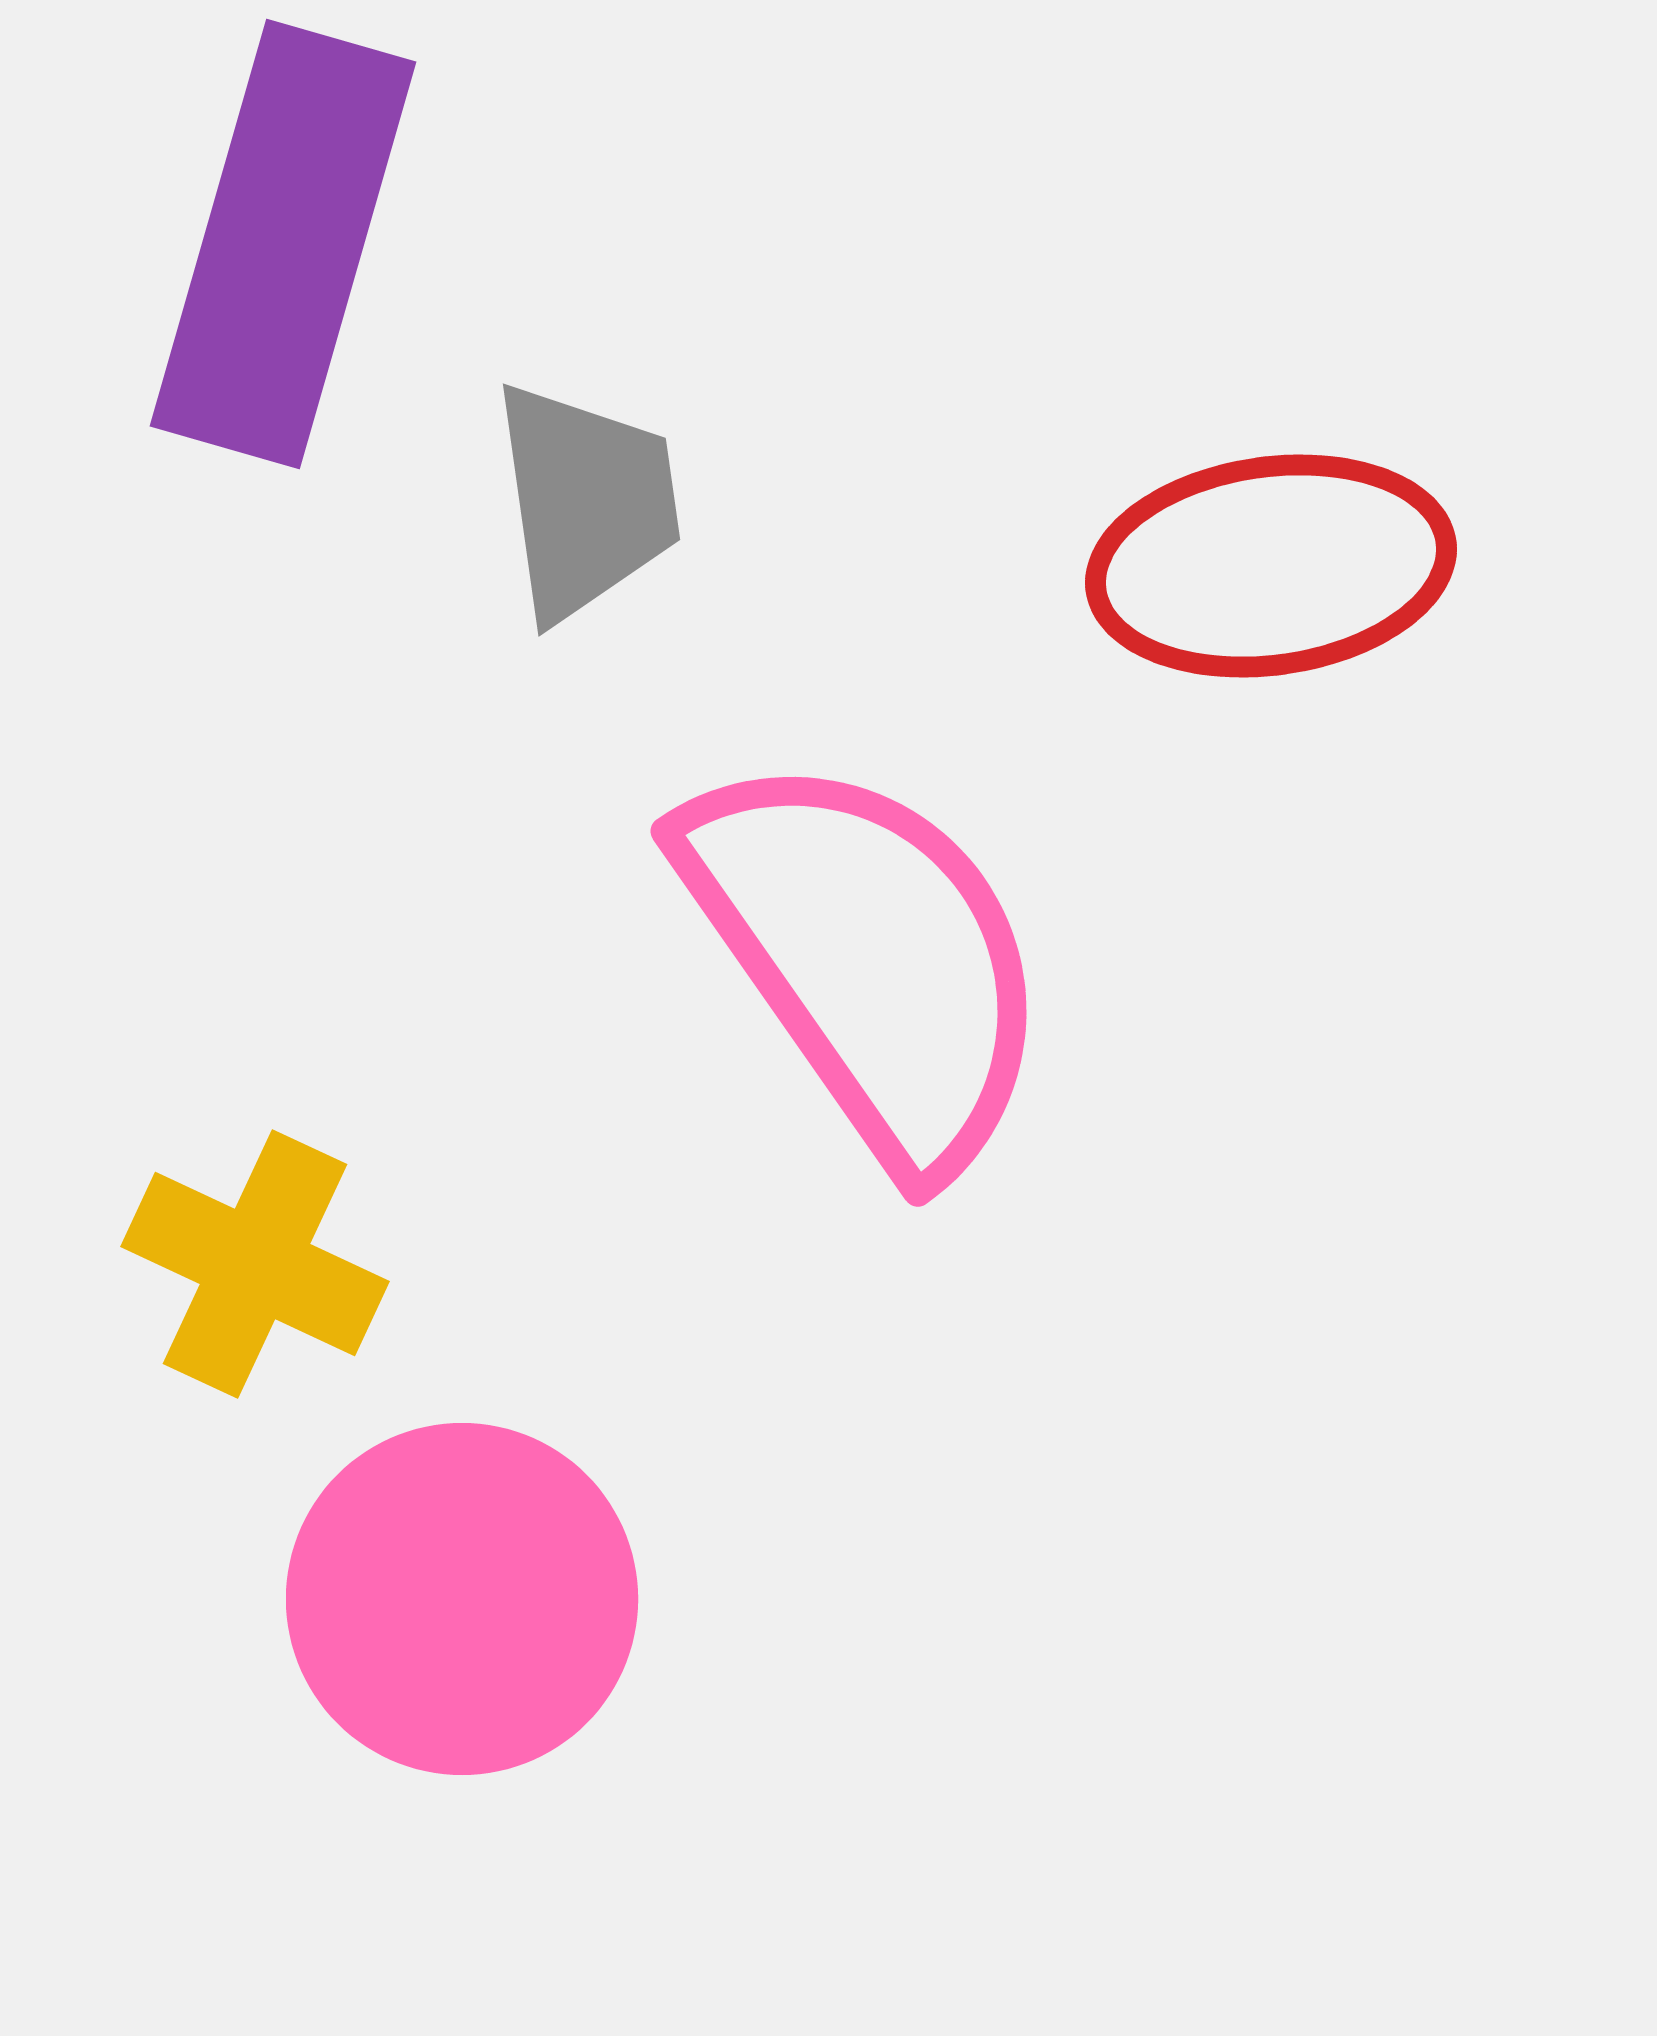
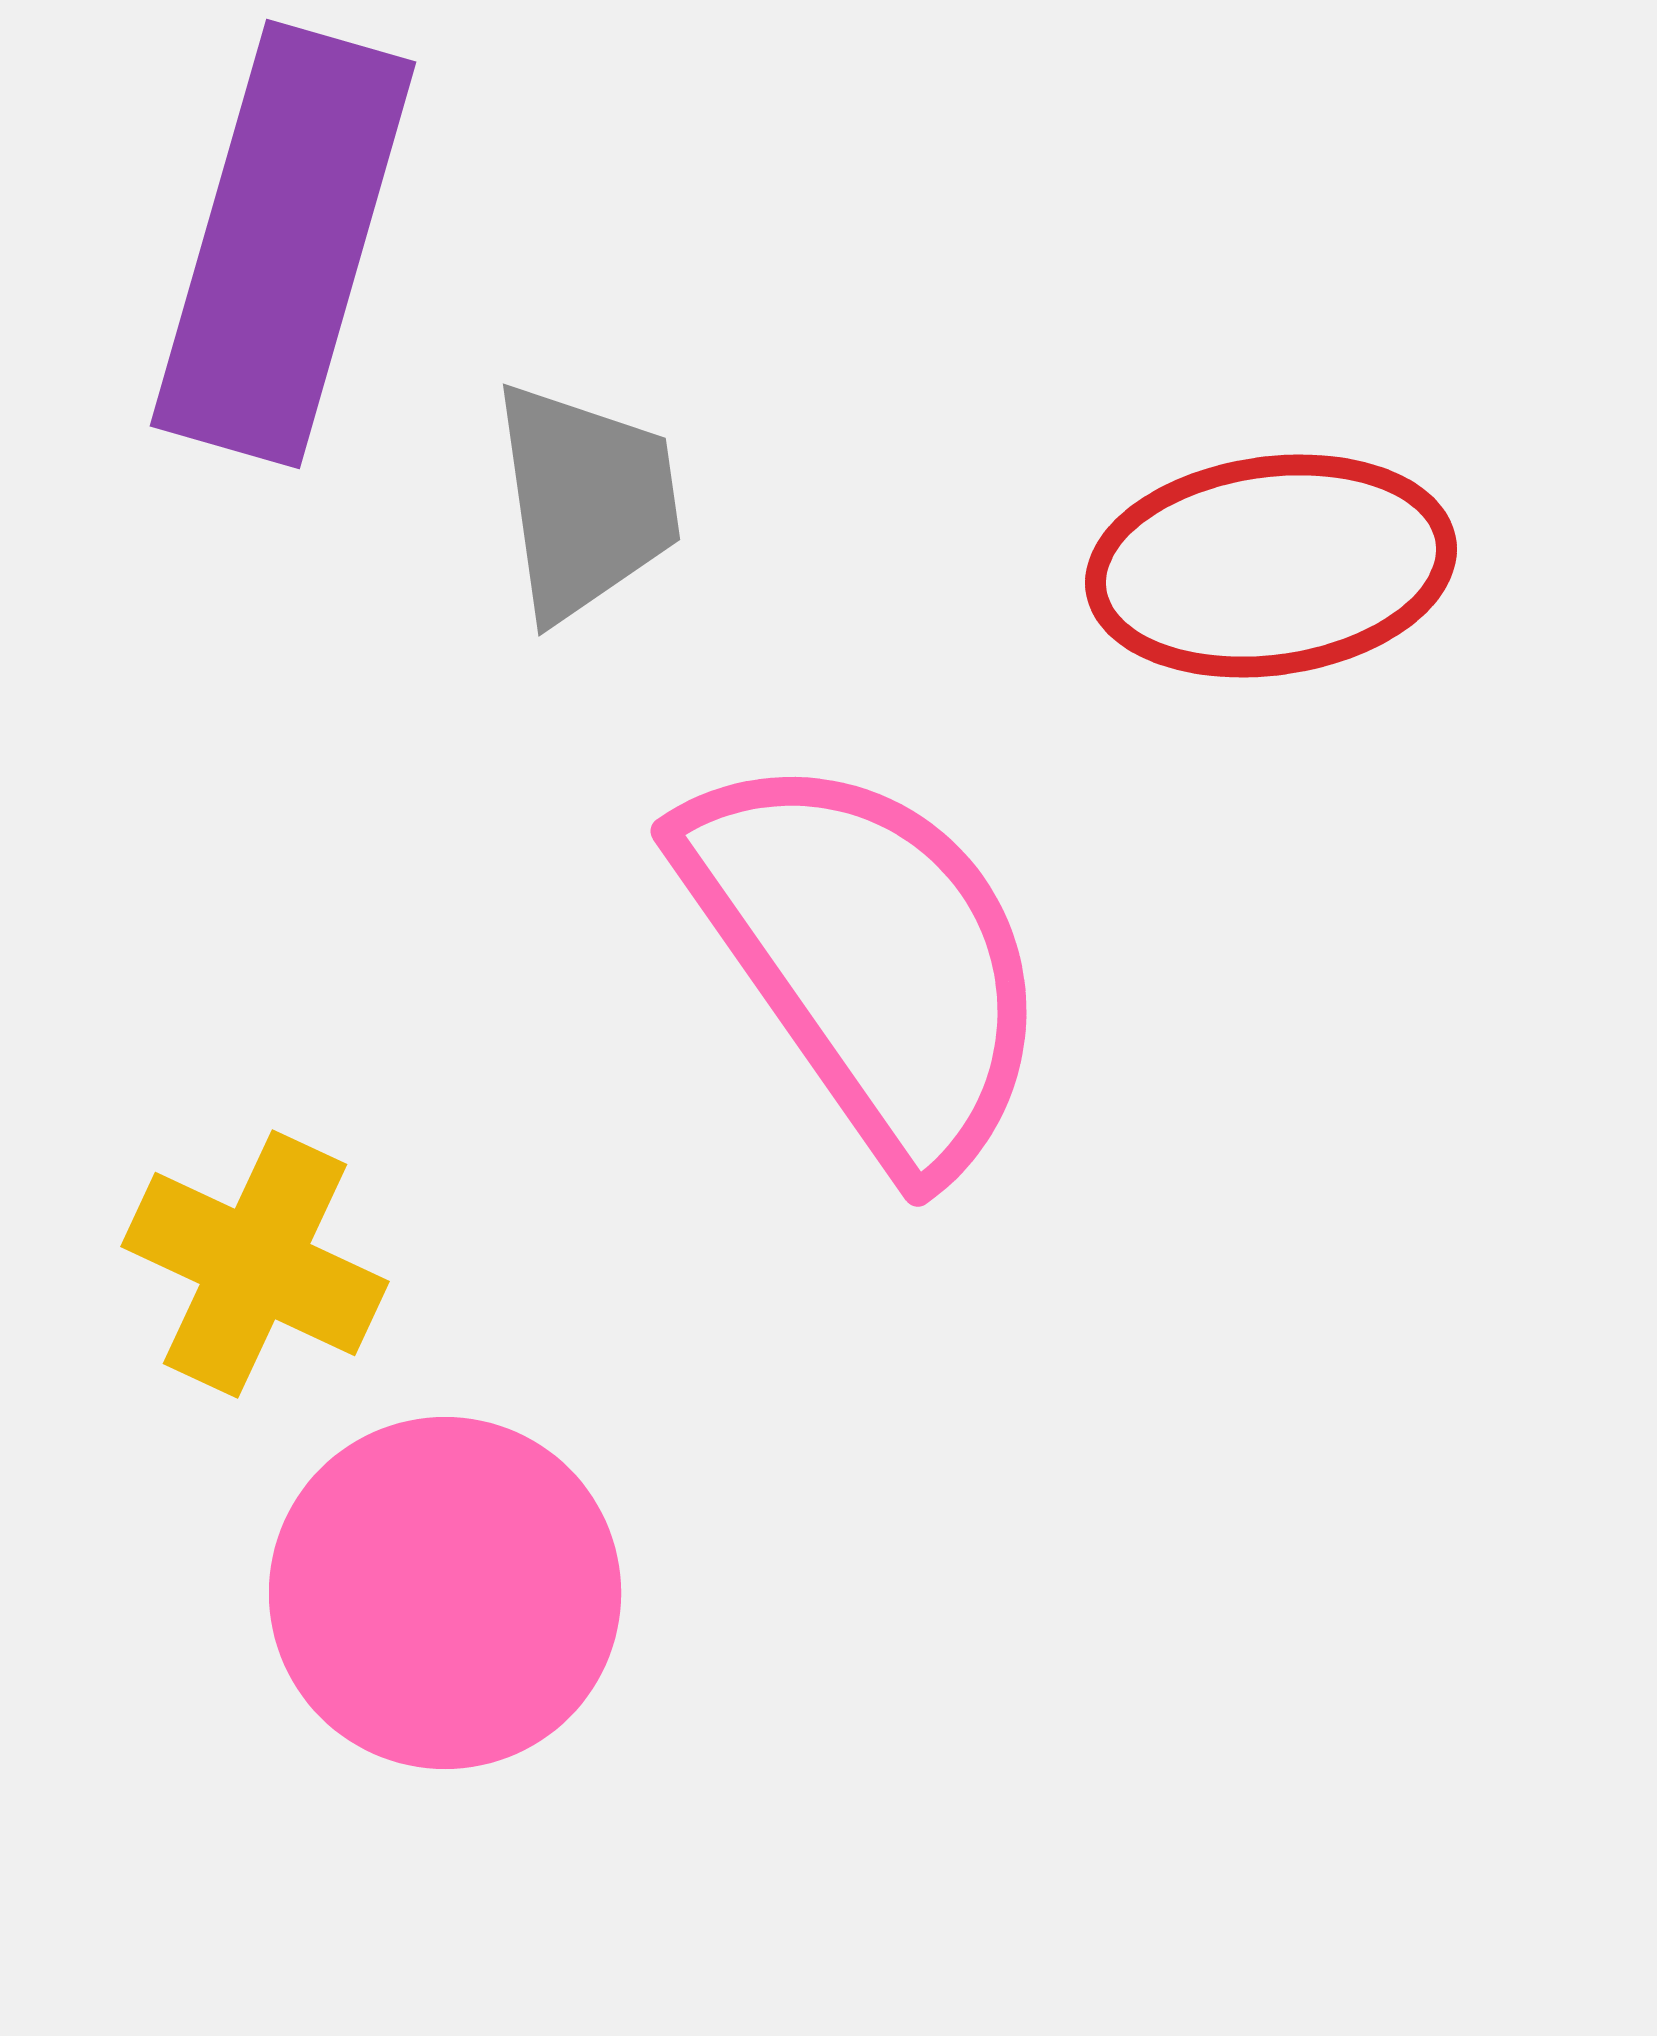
pink circle: moved 17 px left, 6 px up
